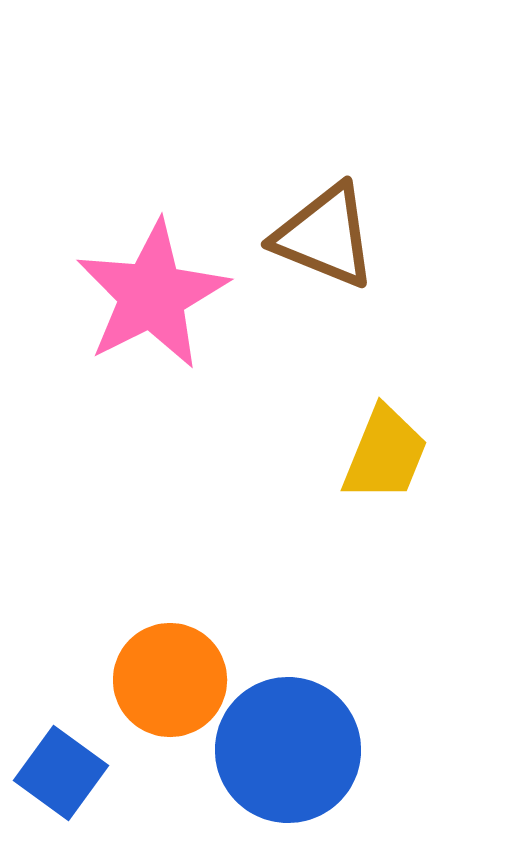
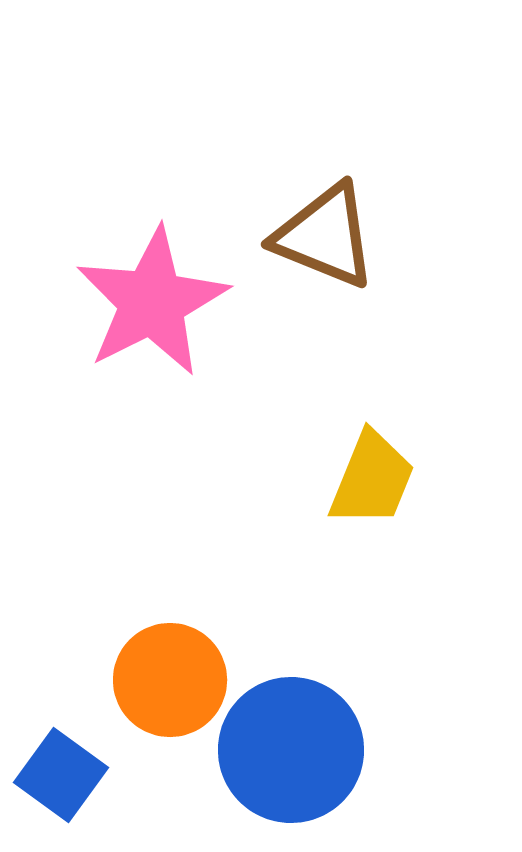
pink star: moved 7 px down
yellow trapezoid: moved 13 px left, 25 px down
blue circle: moved 3 px right
blue square: moved 2 px down
